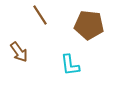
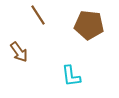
brown line: moved 2 px left
cyan L-shape: moved 1 px right, 11 px down
